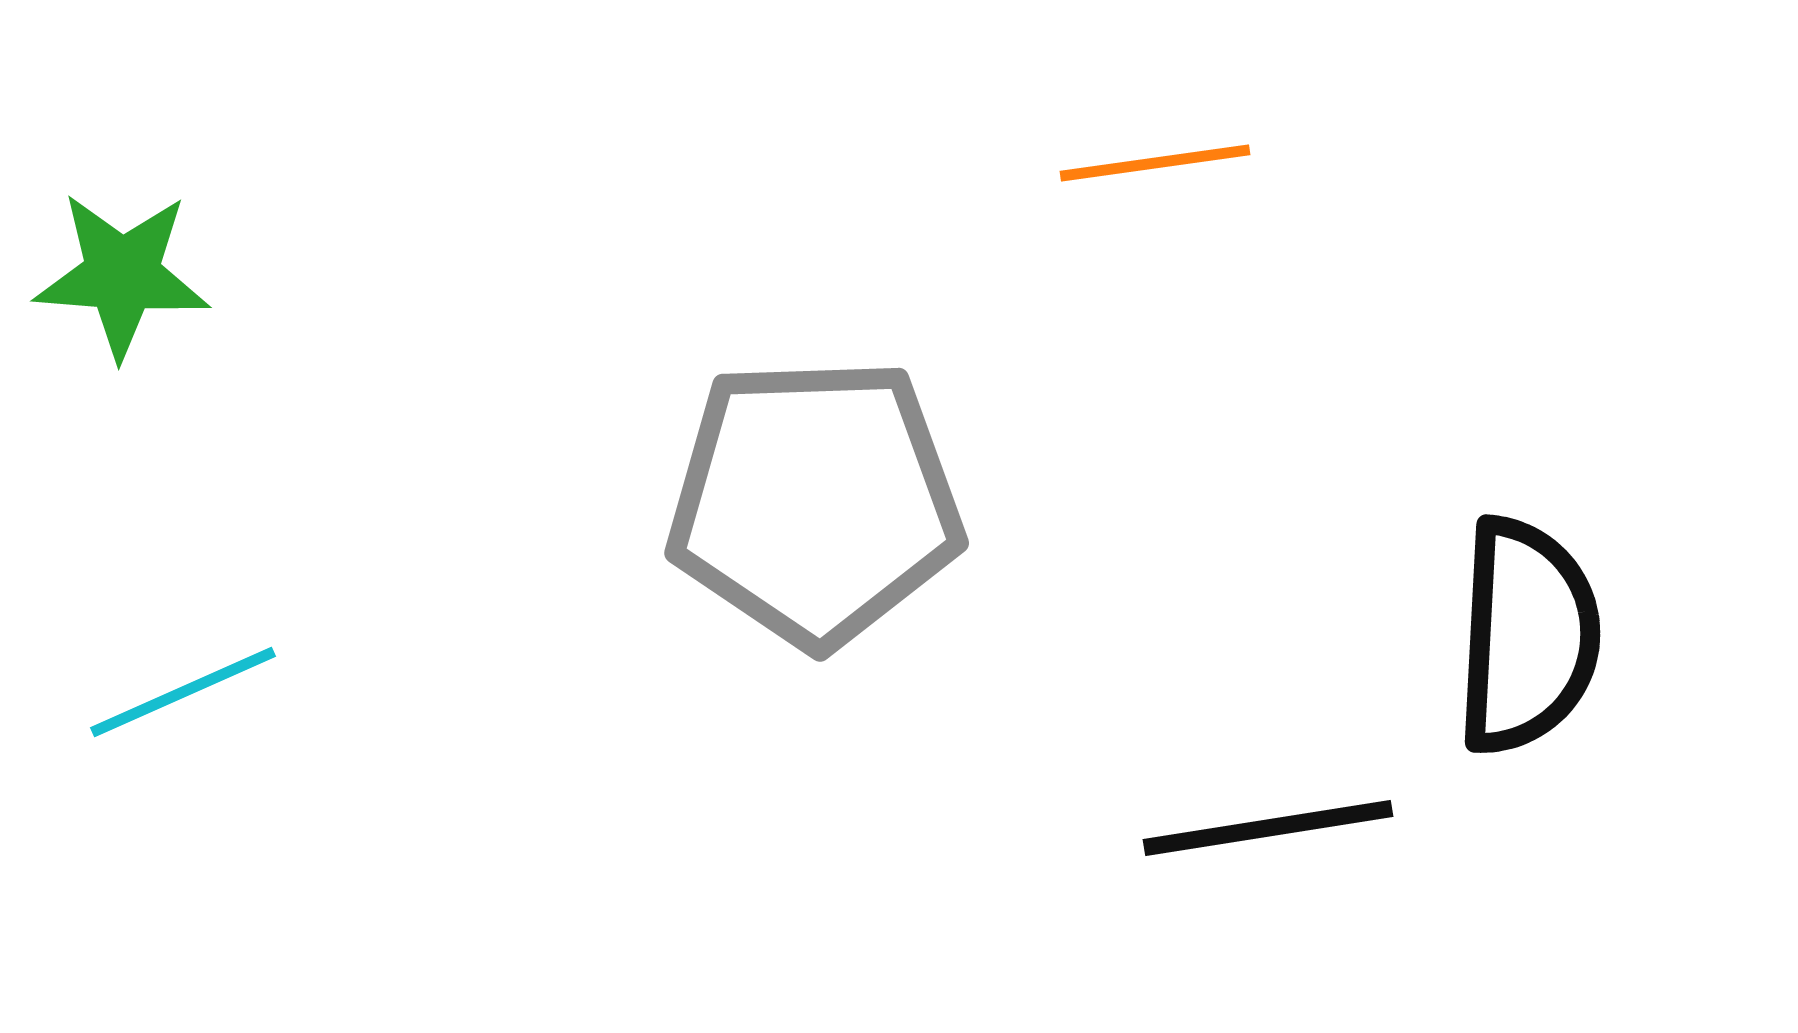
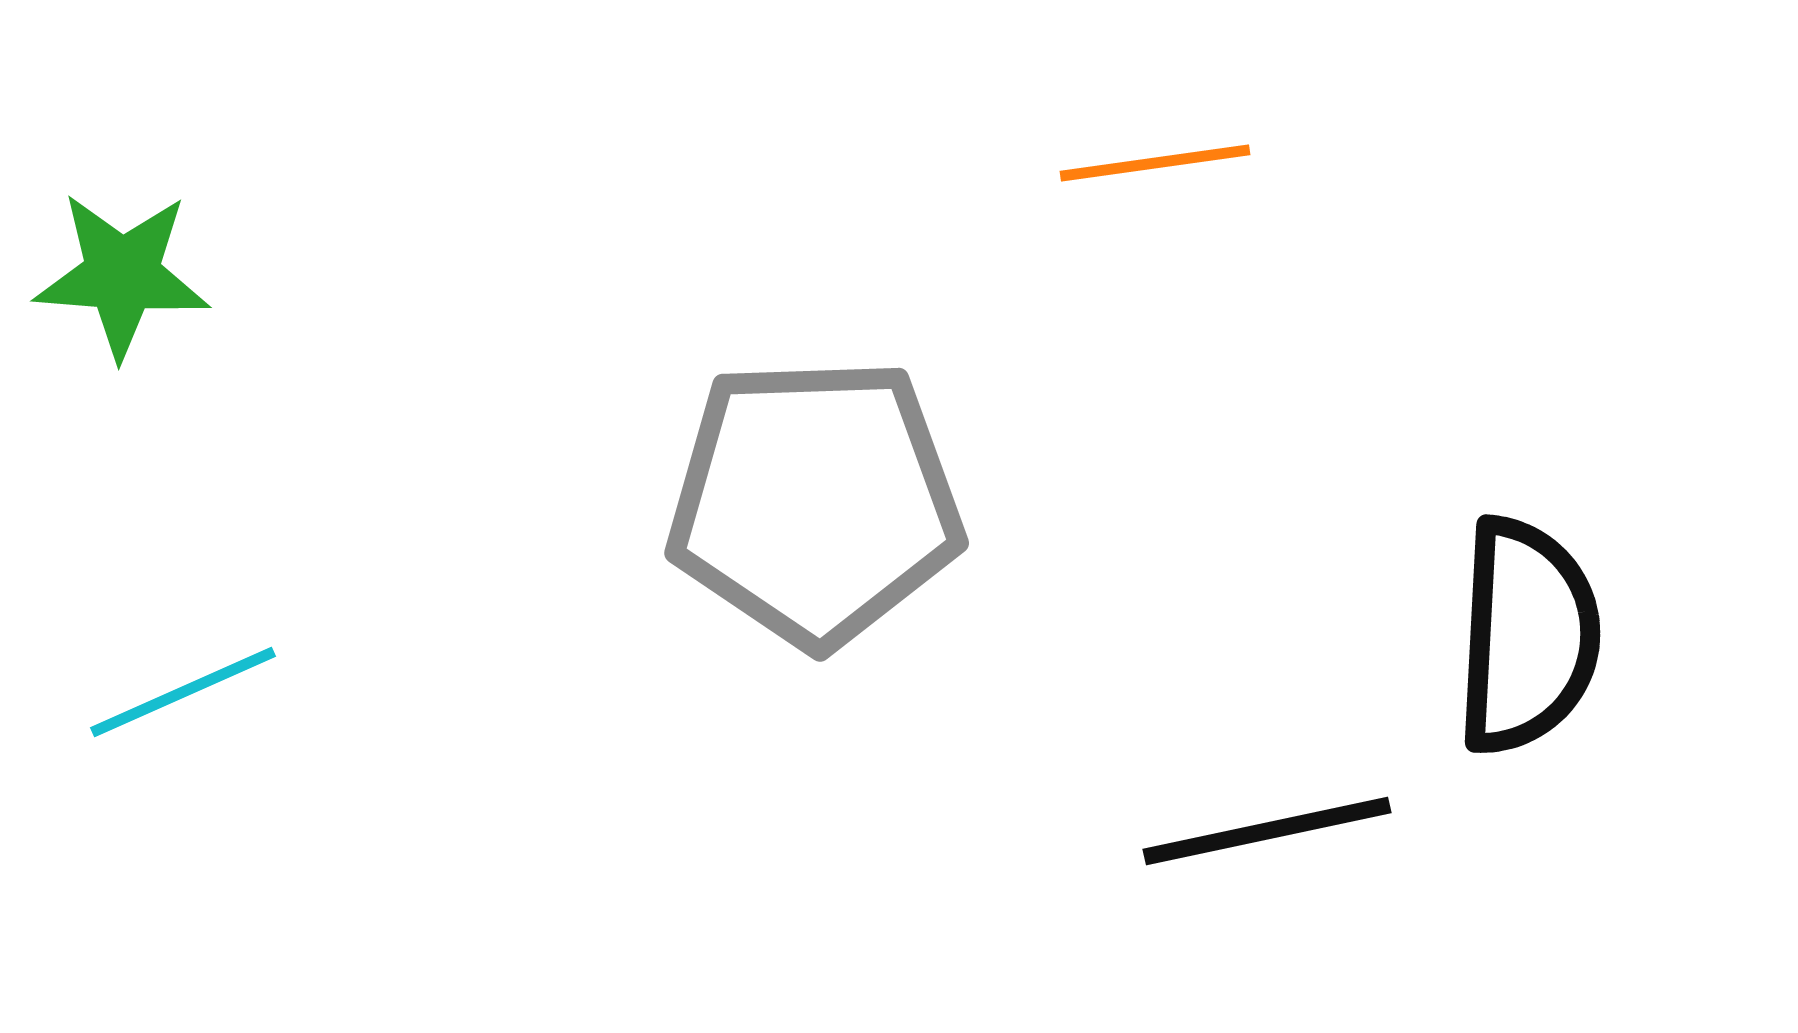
black line: moved 1 px left, 3 px down; rotated 3 degrees counterclockwise
